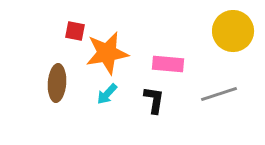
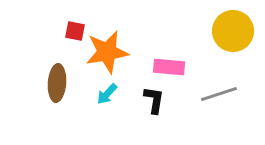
orange star: moved 1 px up
pink rectangle: moved 1 px right, 3 px down
